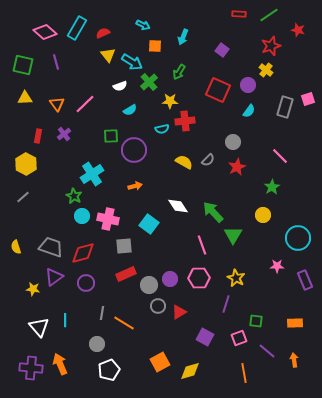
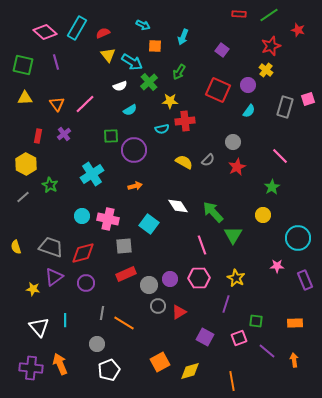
green star at (74, 196): moved 24 px left, 11 px up
orange line at (244, 373): moved 12 px left, 8 px down
